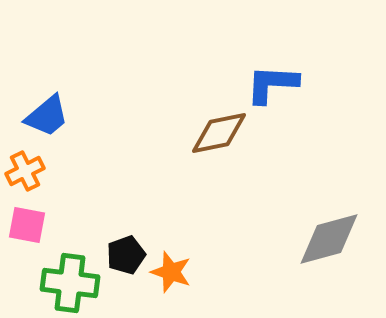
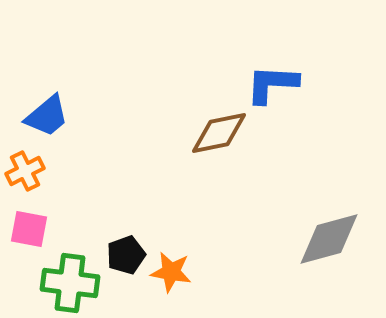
pink square: moved 2 px right, 4 px down
orange star: rotated 9 degrees counterclockwise
